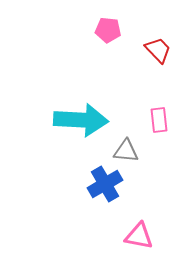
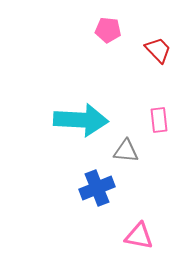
blue cross: moved 8 px left, 4 px down; rotated 8 degrees clockwise
